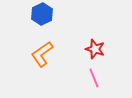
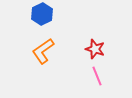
orange L-shape: moved 1 px right, 3 px up
pink line: moved 3 px right, 2 px up
